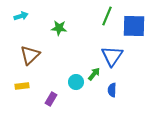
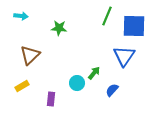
cyan arrow: rotated 24 degrees clockwise
blue triangle: moved 12 px right
green arrow: moved 1 px up
cyan circle: moved 1 px right, 1 px down
yellow rectangle: rotated 24 degrees counterclockwise
blue semicircle: rotated 40 degrees clockwise
purple rectangle: rotated 24 degrees counterclockwise
